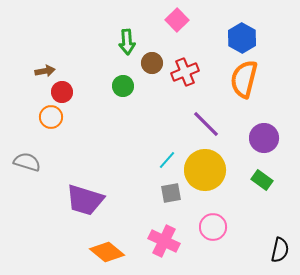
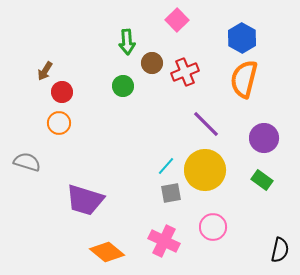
brown arrow: rotated 132 degrees clockwise
orange circle: moved 8 px right, 6 px down
cyan line: moved 1 px left, 6 px down
